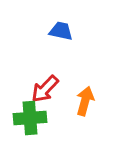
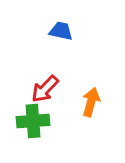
orange arrow: moved 6 px right, 1 px down
green cross: moved 3 px right, 3 px down
